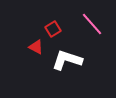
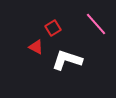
pink line: moved 4 px right
red square: moved 1 px up
